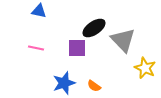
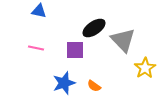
purple square: moved 2 px left, 2 px down
yellow star: rotated 15 degrees clockwise
